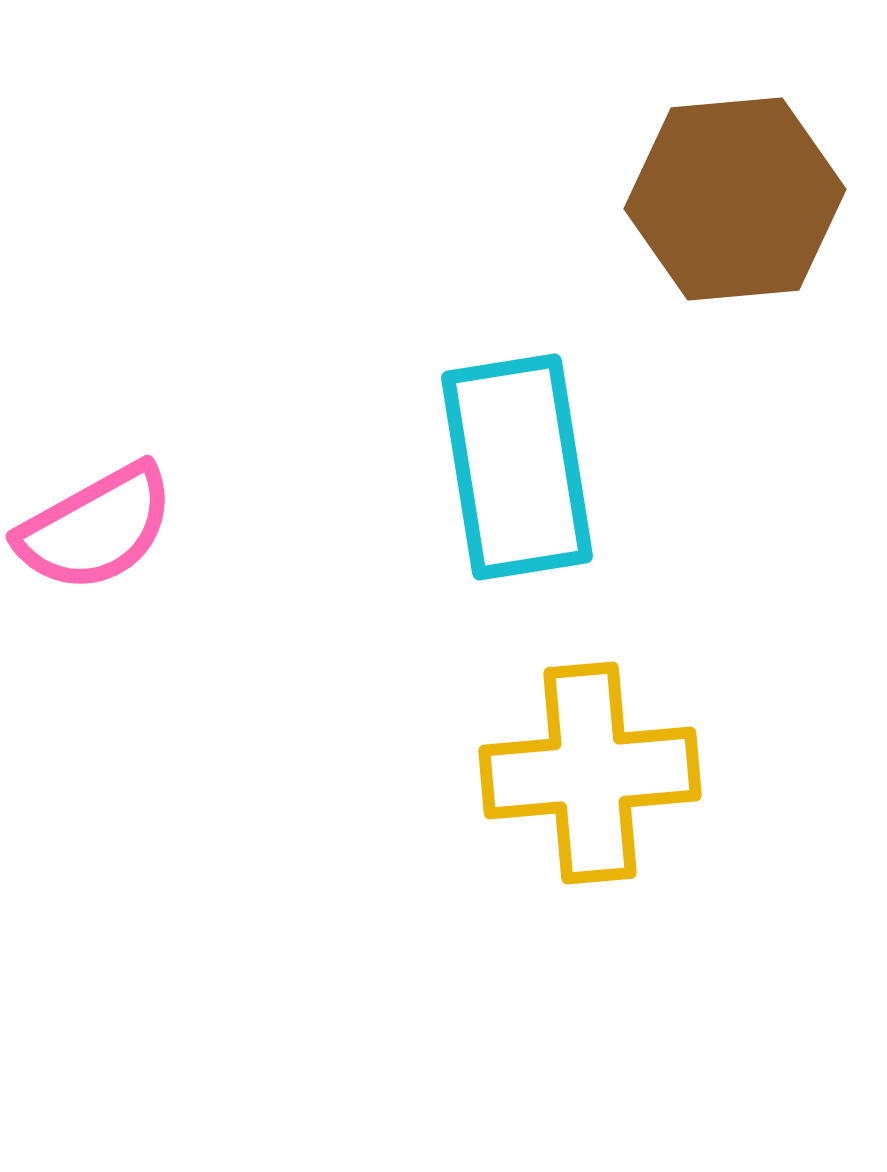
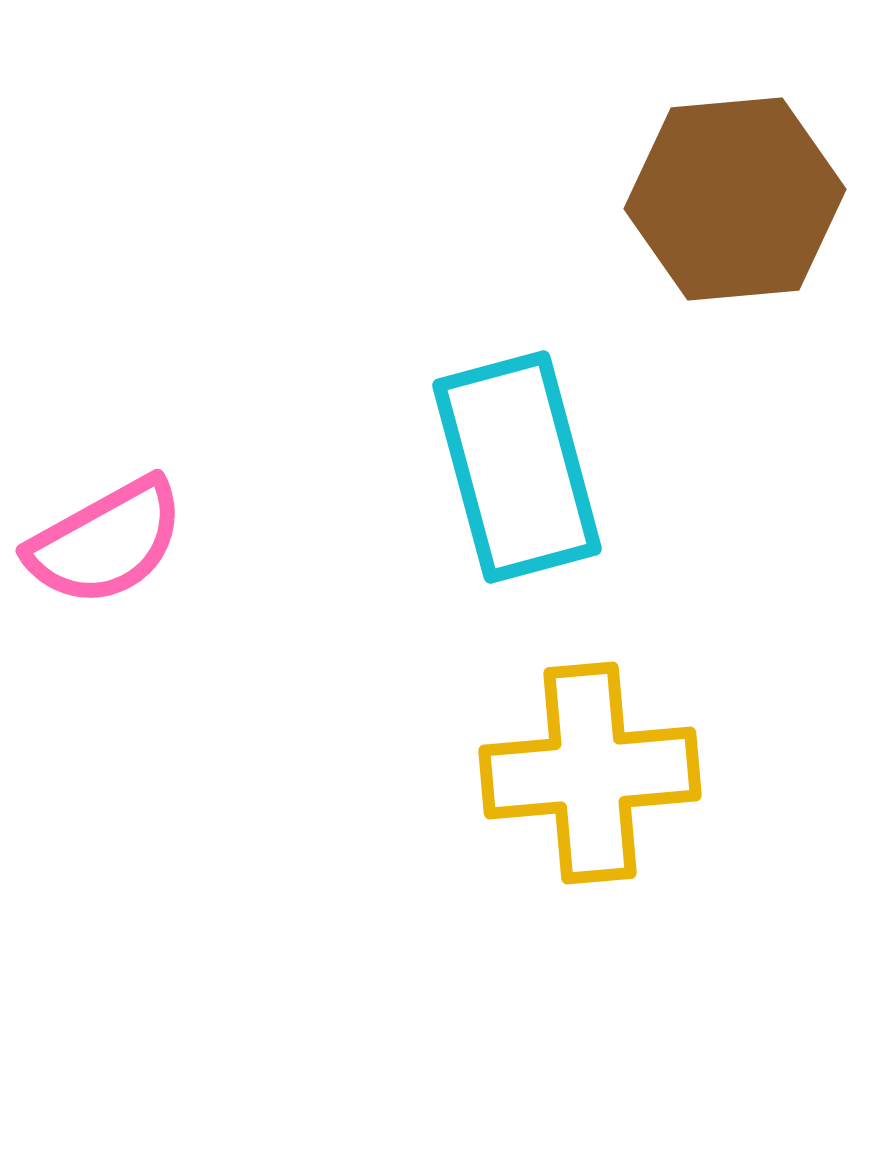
cyan rectangle: rotated 6 degrees counterclockwise
pink semicircle: moved 10 px right, 14 px down
